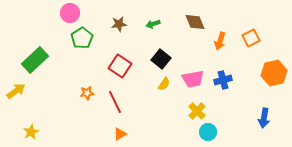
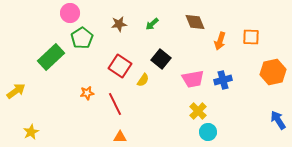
green arrow: moved 1 px left; rotated 24 degrees counterclockwise
orange square: moved 1 px up; rotated 30 degrees clockwise
green rectangle: moved 16 px right, 3 px up
orange hexagon: moved 1 px left, 1 px up
yellow semicircle: moved 21 px left, 4 px up
red line: moved 2 px down
yellow cross: moved 1 px right
blue arrow: moved 14 px right, 2 px down; rotated 138 degrees clockwise
orange triangle: moved 3 px down; rotated 32 degrees clockwise
